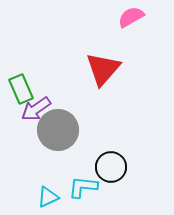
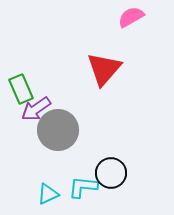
red triangle: moved 1 px right
black circle: moved 6 px down
cyan triangle: moved 3 px up
